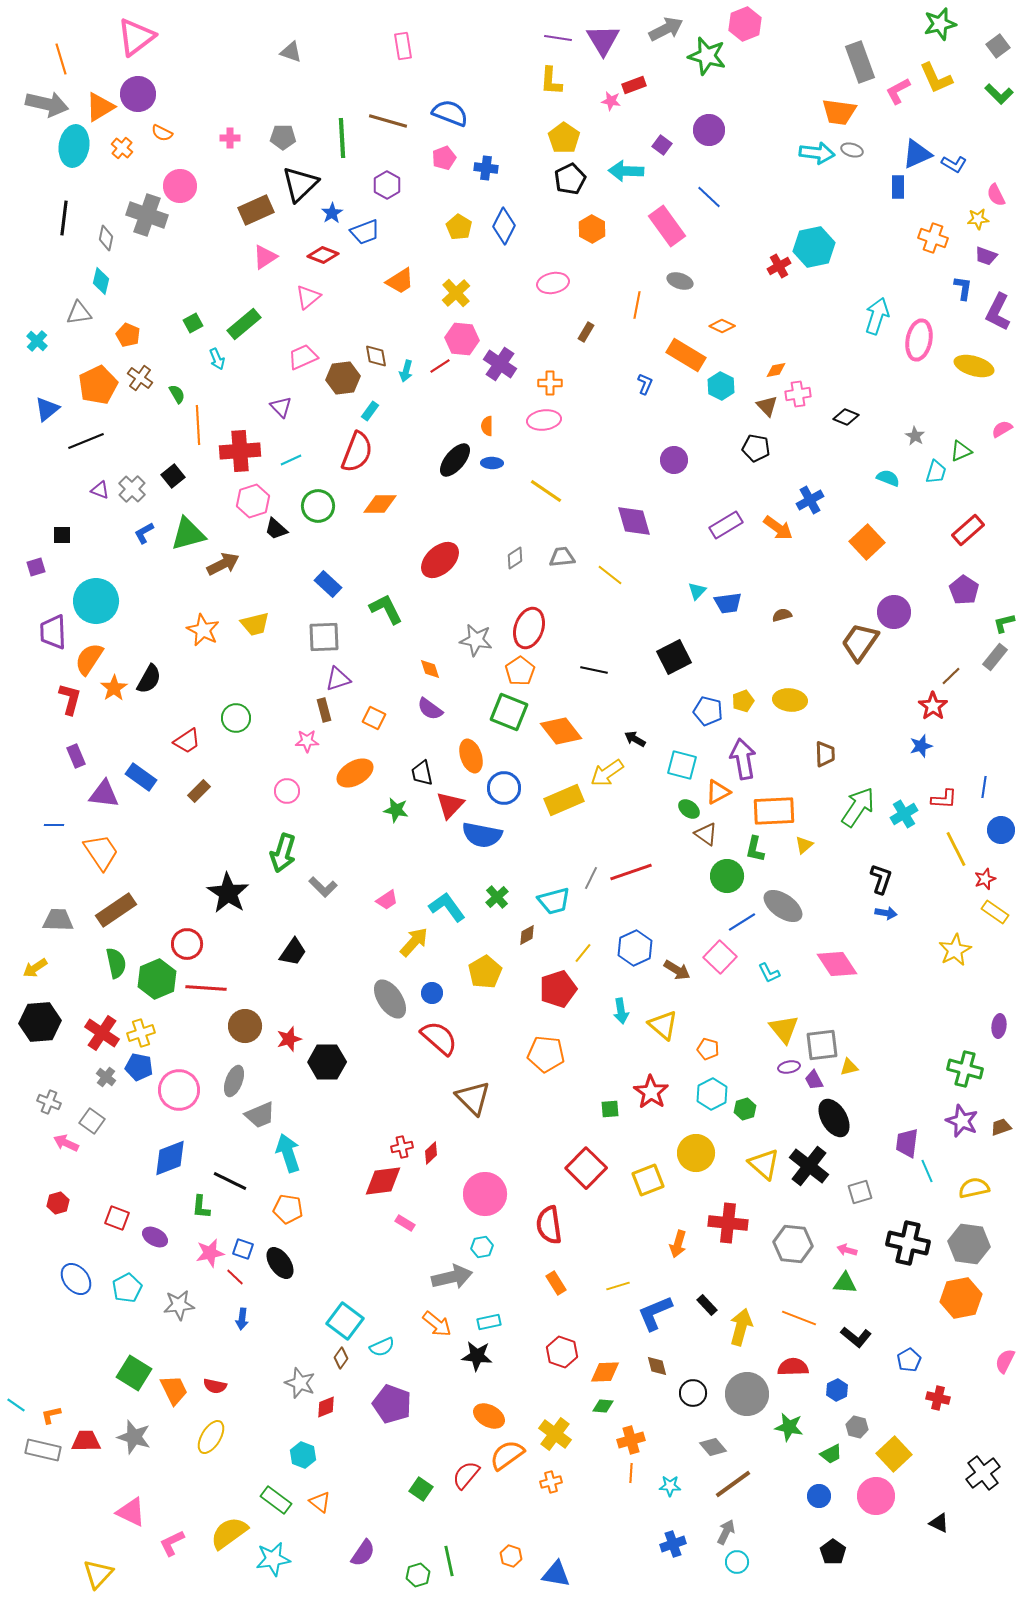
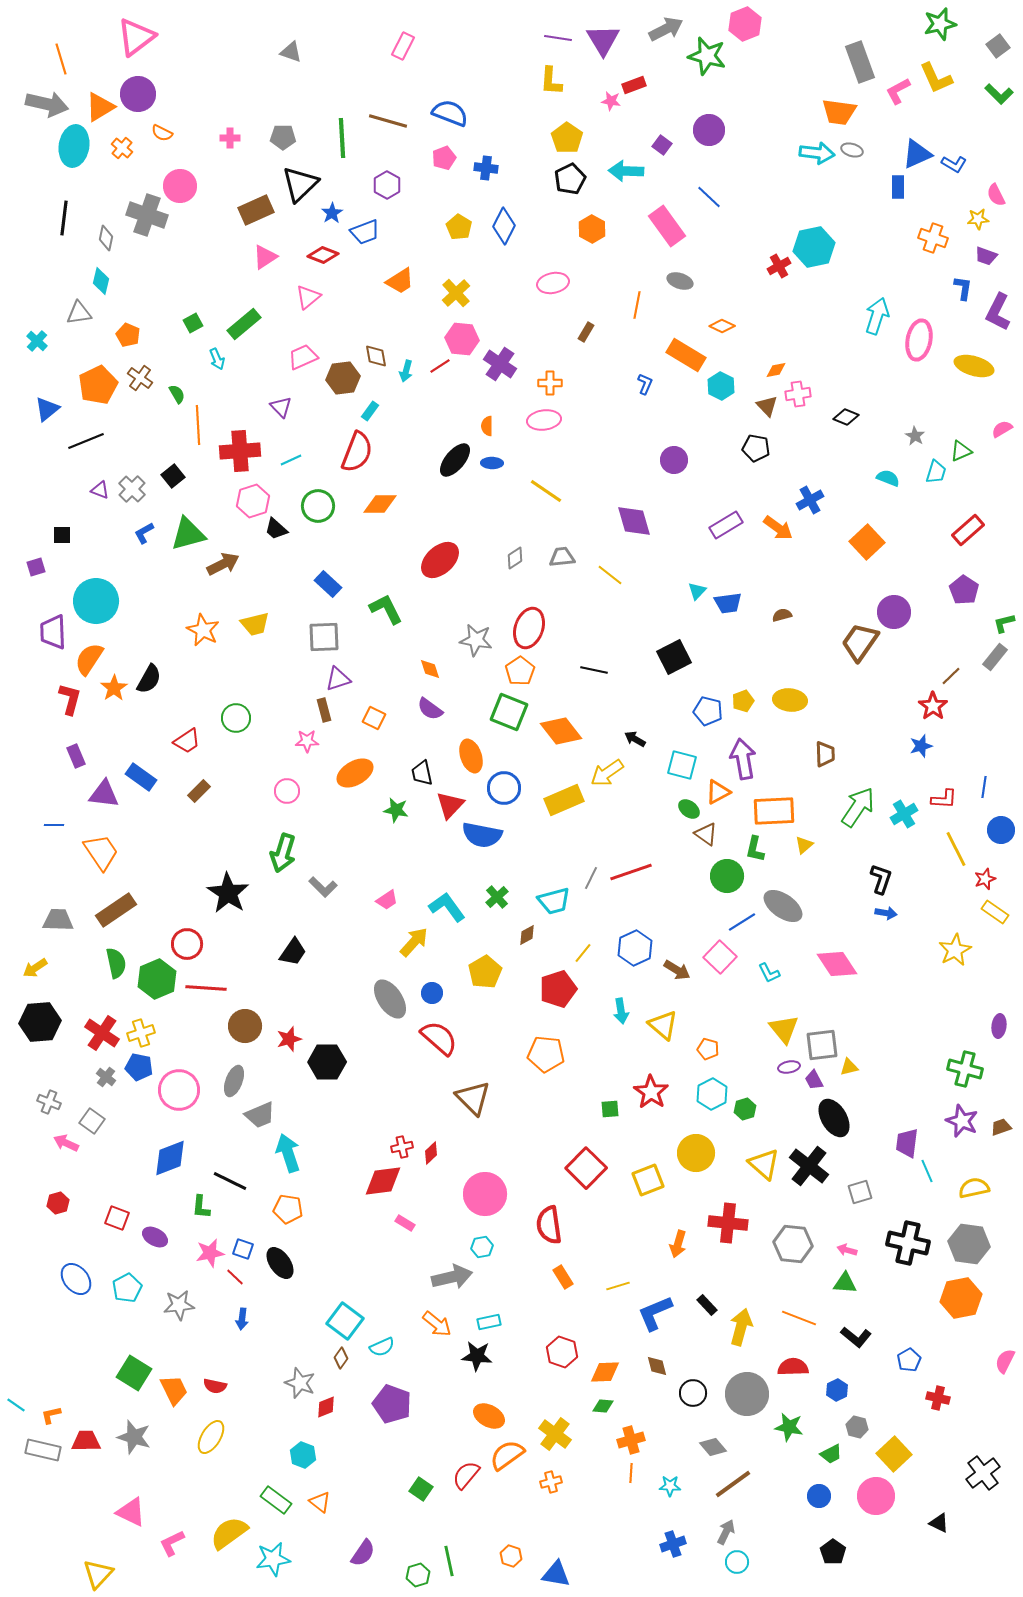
pink rectangle at (403, 46): rotated 36 degrees clockwise
yellow pentagon at (564, 138): moved 3 px right
orange rectangle at (556, 1283): moved 7 px right, 6 px up
